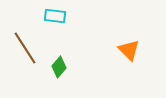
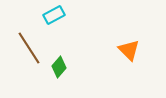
cyan rectangle: moved 1 px left, 1 px up; rotated 35 degrees counterclockwise
brown line: moved 4 px right
